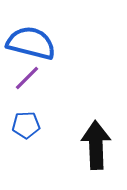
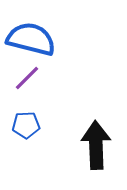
blue semicircle: moved 4 px up
